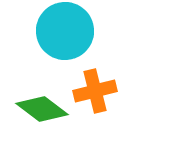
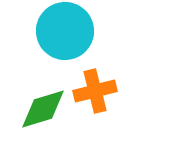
green diamond: moved 1 px right; rotated 54 degrees counterclockwise
